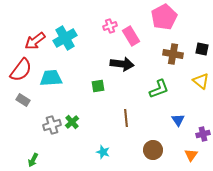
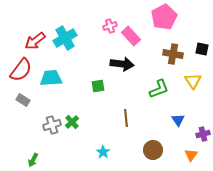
pink rectangle: rotated 12 degrees counterclockwise
yellow triangle: moved 8 px left; rotated 18 degrees clockwise
cyan star: rotated 16 degrees clockwise
